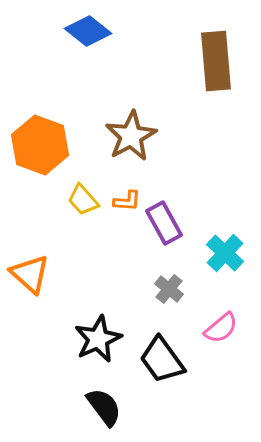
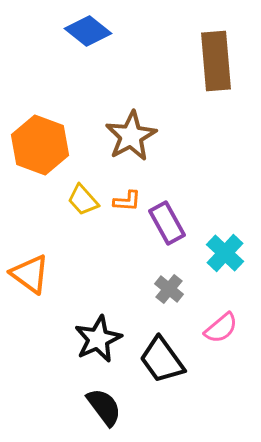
purple rectangle: moved 3 px right
orange triangle: rotated 6 degrees counterclockwise
